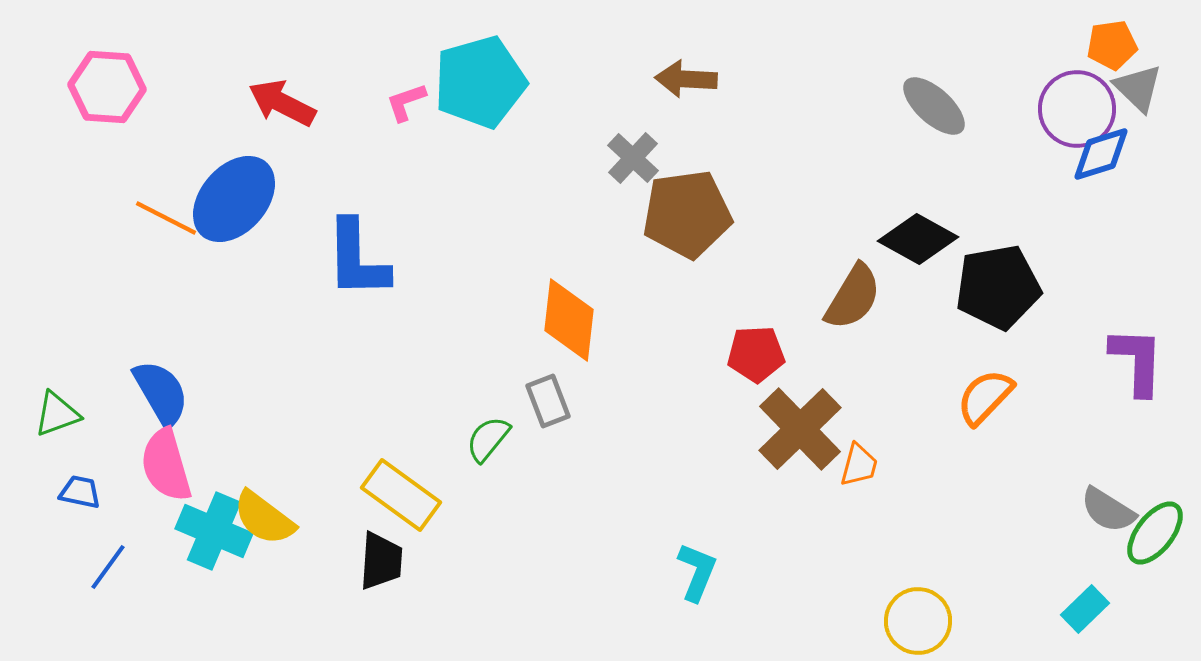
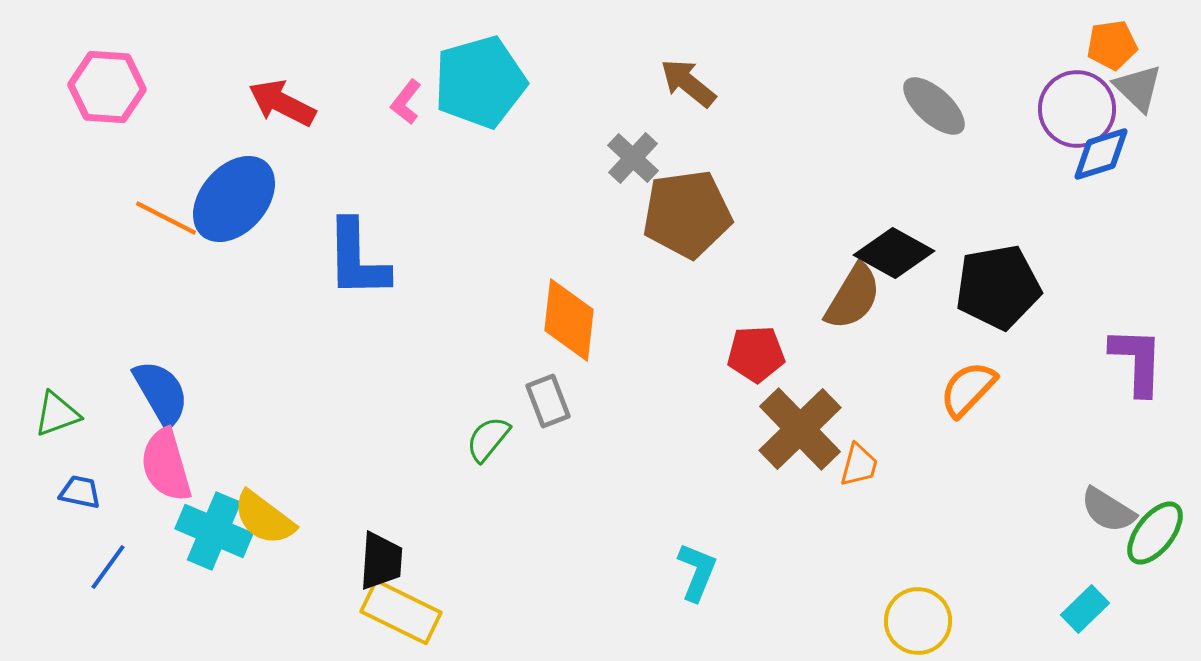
brown arrow: moved 2 px right, 4 px down; rotated 36 degrees clockwise
pink L-shape: rotated 33 degrees counterclockwise
black diamond: moved 24 px left, 14 px down
orange semicircle: moved 17 px left, 8 px up
yellow rectangle: moved 117 px down; rotated 10 degrees counterclockwise
